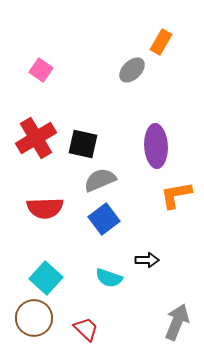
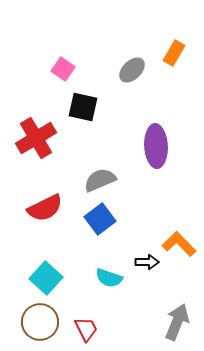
orange rectangle: moved 13 px right, 11 px down
pink square: moved 22 px right, 1 px up
black square: moved 37 px up
orange L-shape: moved 3 px right, 49 px down; rotated 56 degrees clockwise
red semicircle: rotated 24 degrees counterclockwise
blue square: moved 4 px left
black arrow: moved 2 px down
brown circle: moved 6 px right, 4 px down
red trapezoid: rotated 20 degrees clockwise
